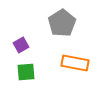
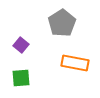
purple square: rotated 21 degrees counterclockwise
green square: moved 5 px left, 6 px down
